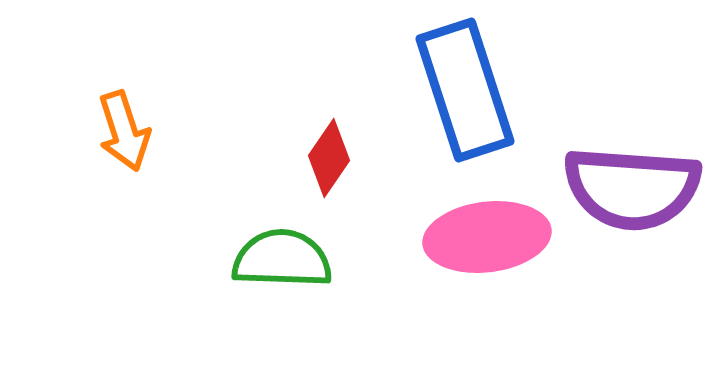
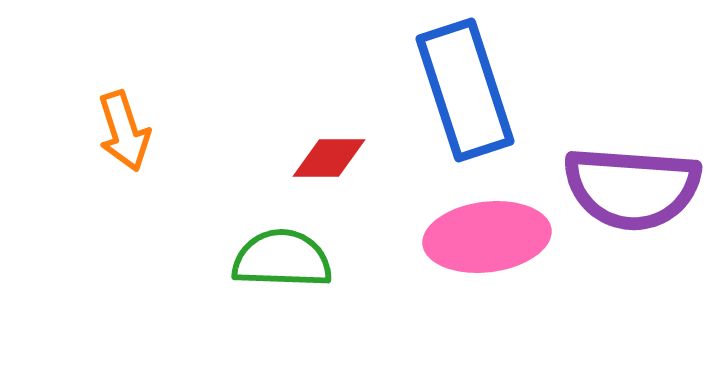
red diamond: rotated 56 degrees clockwise
